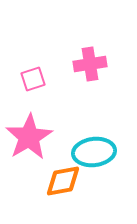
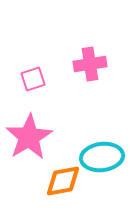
cyan ellipse: moved 8 px right, 5 px down
